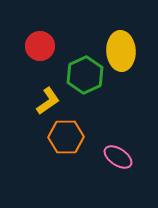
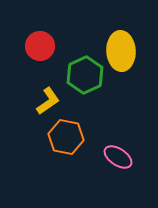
orange hexagon: rotated 12 degrees clockwise
